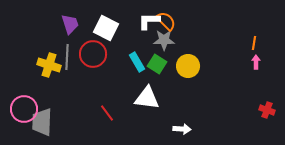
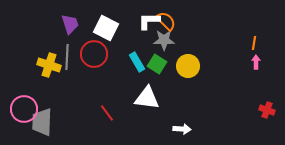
red circle: moved 1 px right
